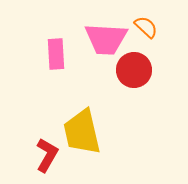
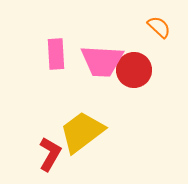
orange semicircle: moved 13 px right
pink trapezoid: moved 4 px left, 22 px down
yellow trapezoid: rotated 66 degrees clockwise
red L-shape: moved 3 px right, 1 px up
